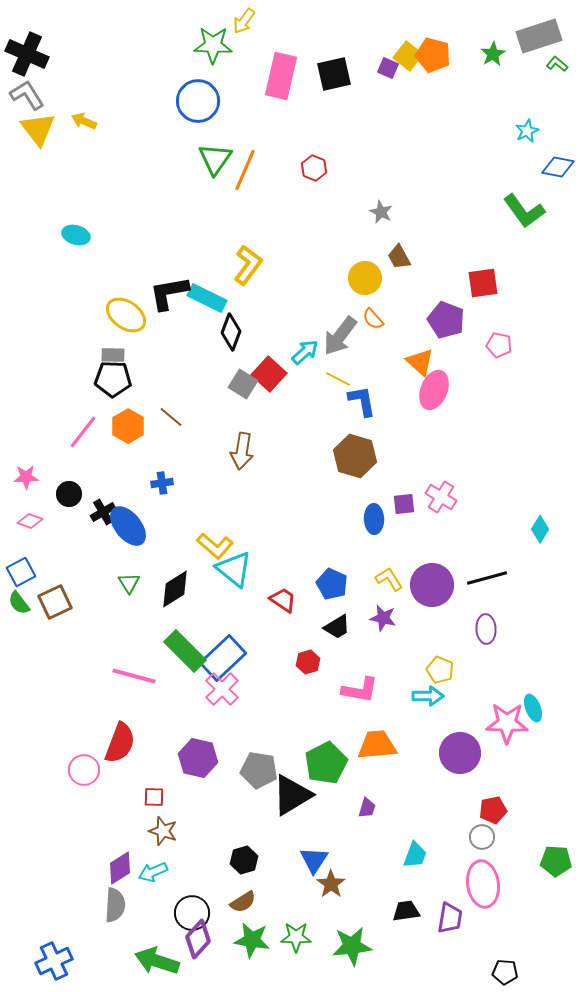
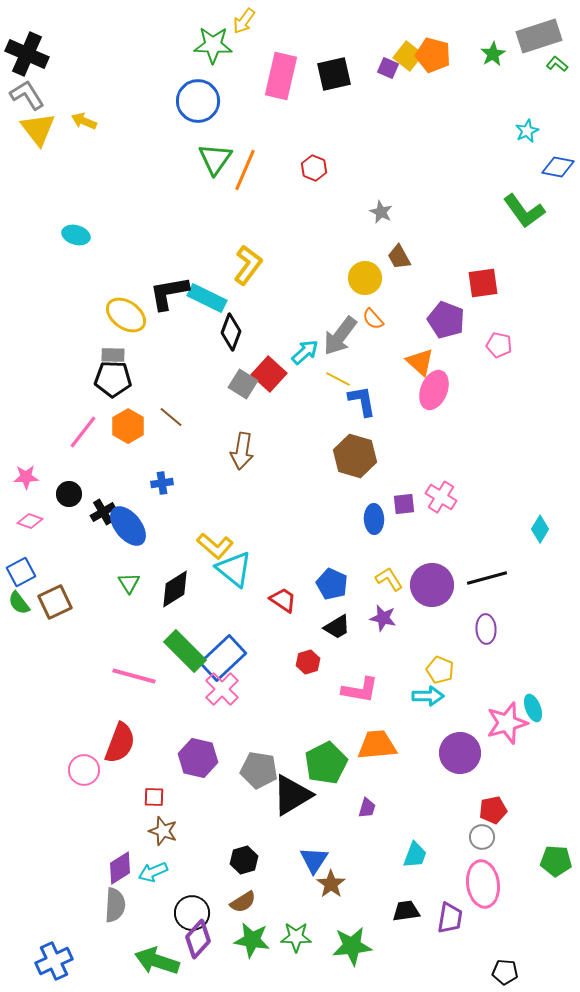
pink star at (507, 723): rotated 18 degrees counterclockwise
